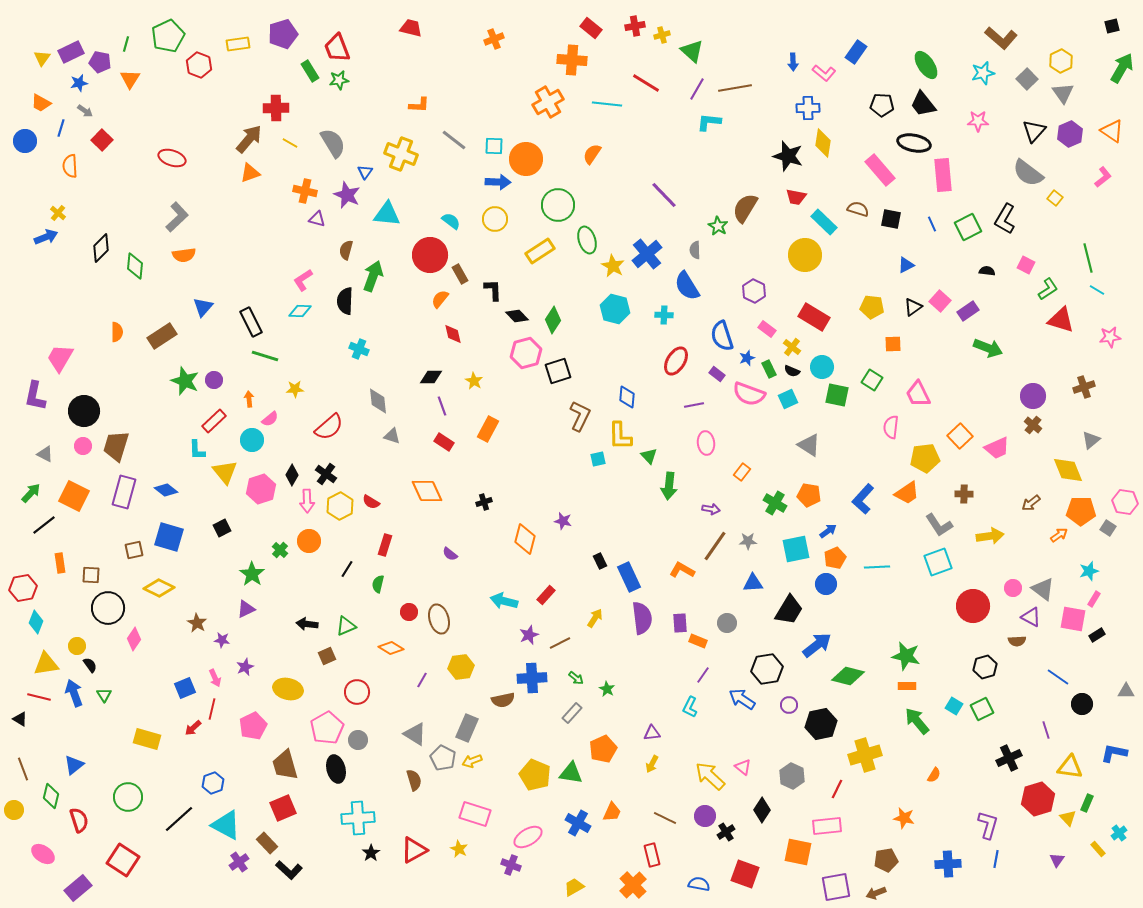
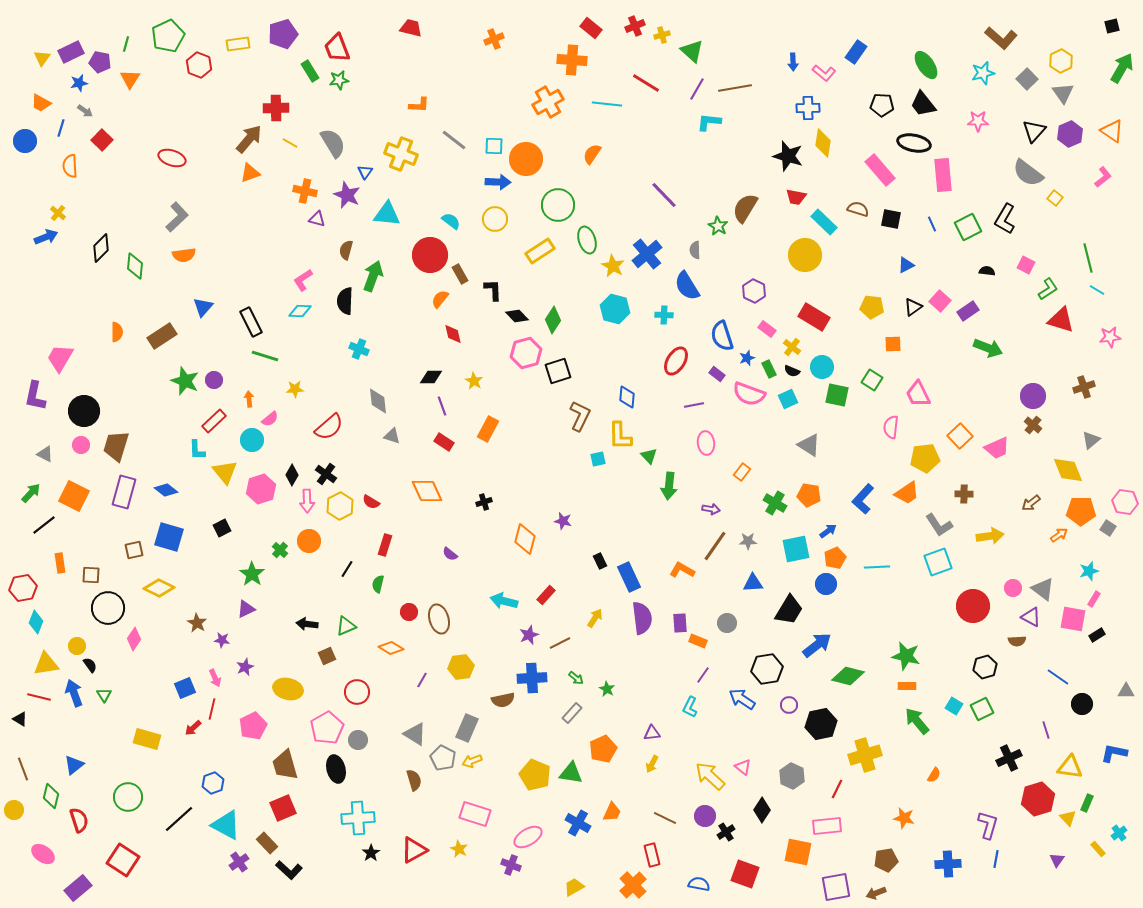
red cross at (635, 26): rotated 12 degrees counterclockwise
pink circle at (83, 446): moved 2 px left, 1 px up
